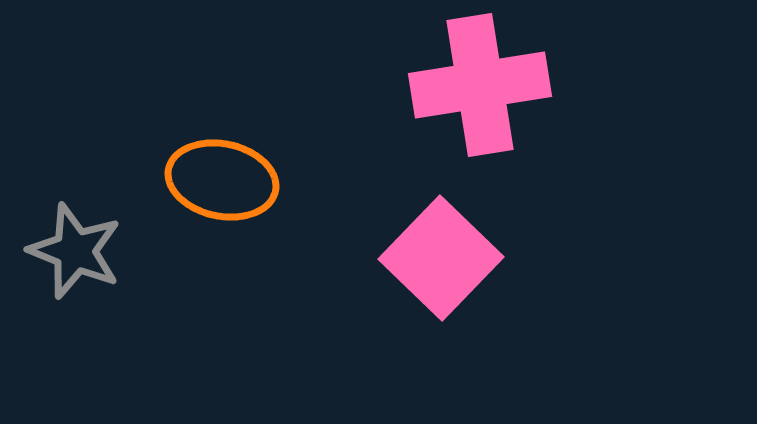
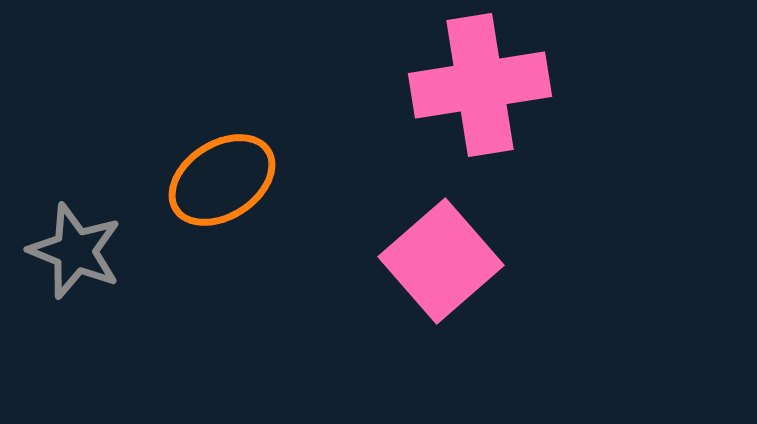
orange ellipse: rotated 45 degrees counterclockwise
pink square: moved 3 px down; rotated 5 degrees clockwise
